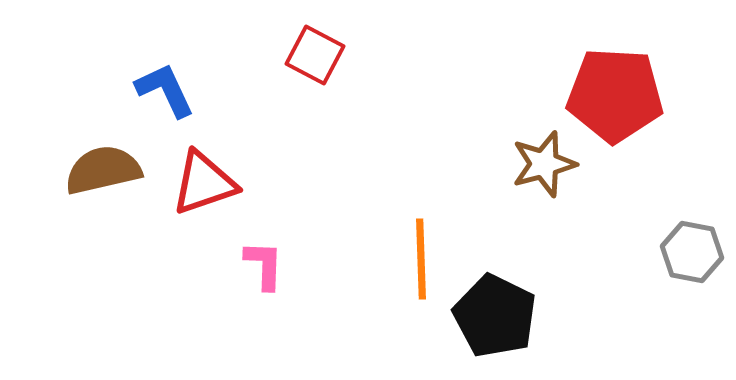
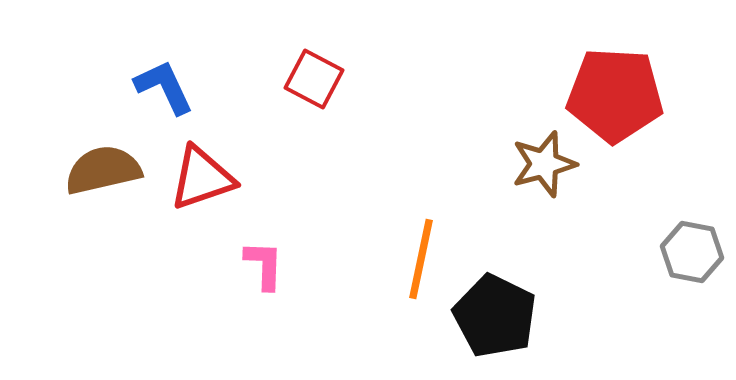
red square: moved 1 px left, 24 px down
blue L-shape: moved 1 px left, 3 px up
red triangle: moved 2 px left, 5 px up
orange line: rotated 14 degrees clockwise
